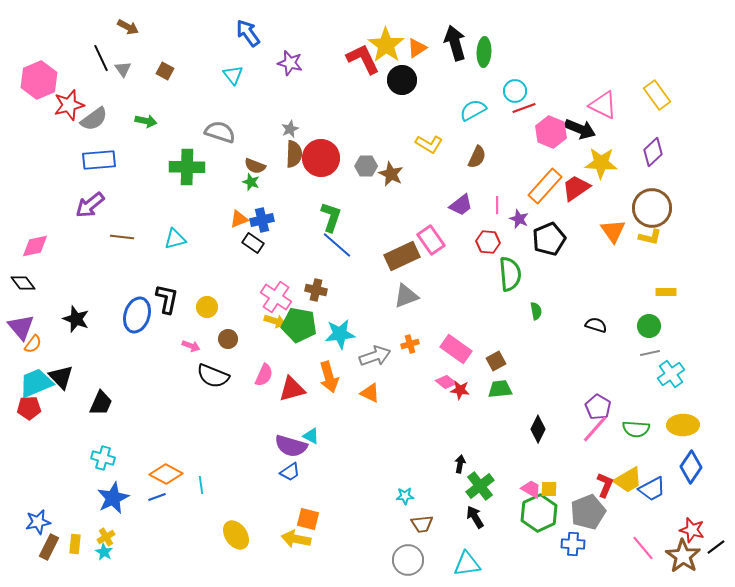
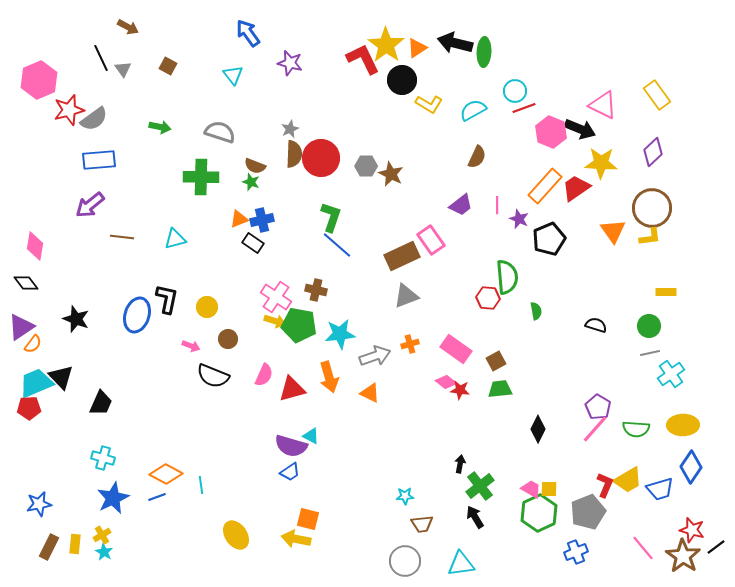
black arrow at (455, 43): rotated 60 degrees counterclockwise
brown square at (165, 71): moved 3 px right, 5 px up
red star at (69, 105): moved 5 px down
green arrow at (146, 121): moved 14 px right, 6 px down
yellow L-shape at (429, 144): moved 40 px up
green cross at (187, 167): moved 14 px right, 10 px down
yellow L-shape at (650, 237): rotated 20 degrees counterclockwise
red hexagon at (488, 242): moved 56 px down
pink diamond at (35, 246): rotated 68 degrees counterclockwise
green semicircle at (510, 274): moved 3 px left, 3 px down
black diamond at (23, 283): moved 3 px right
purple triangle at (21, 327): rotated 36 degrees clockwise
blue trapezoid at (652, 489): moved 8 px right; rotated 12 degrees clockwise
blue star at (38, 522): moved 1 px right, 18 px up
yellow cross at (106, 537): moved 4 px left, 2 px up
blue cross at (573, 544): moved 3 px right, 8 px down; rotated 25 degrees counterclockwise
gray circle at (408, 560): moved 3 px left, 1 px down
cyan triangle at (467, 564): moved 6 px left
